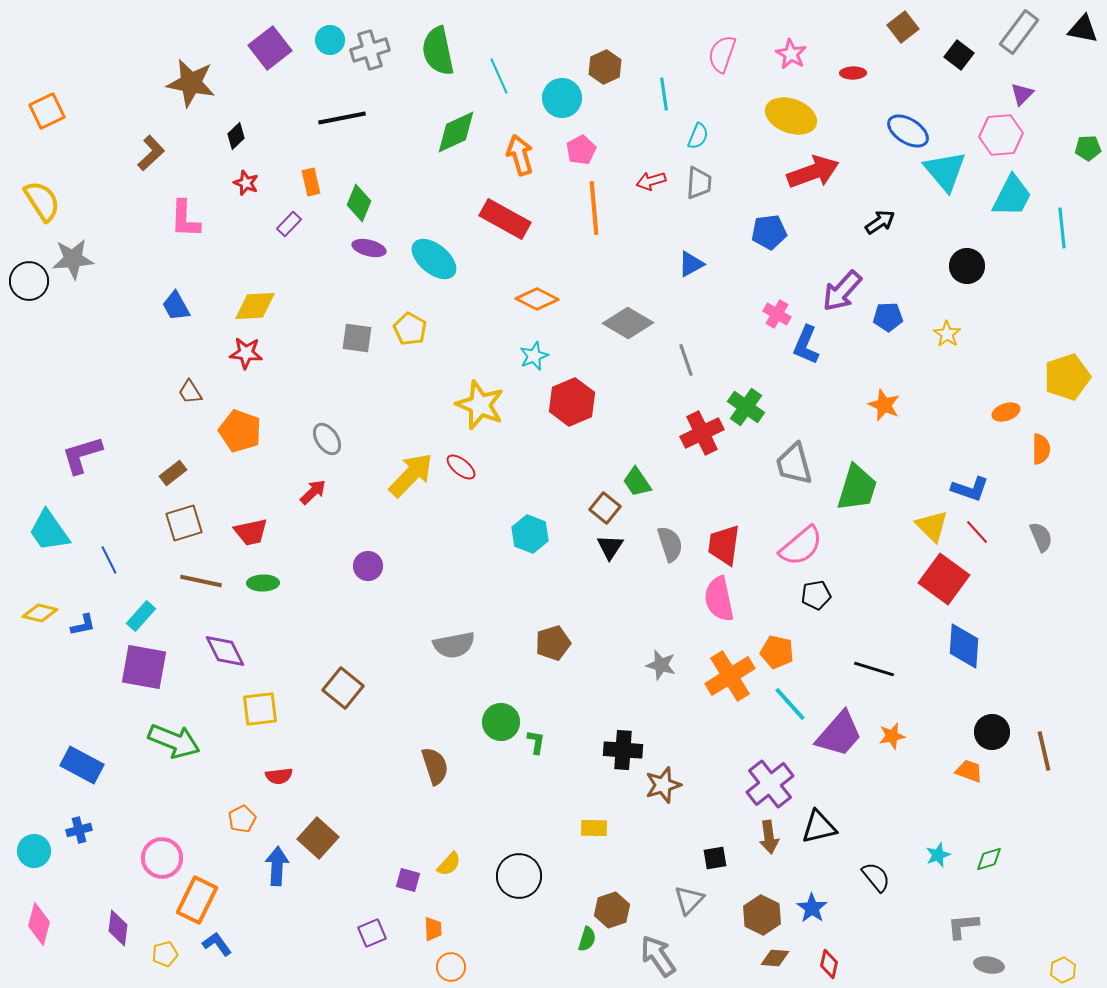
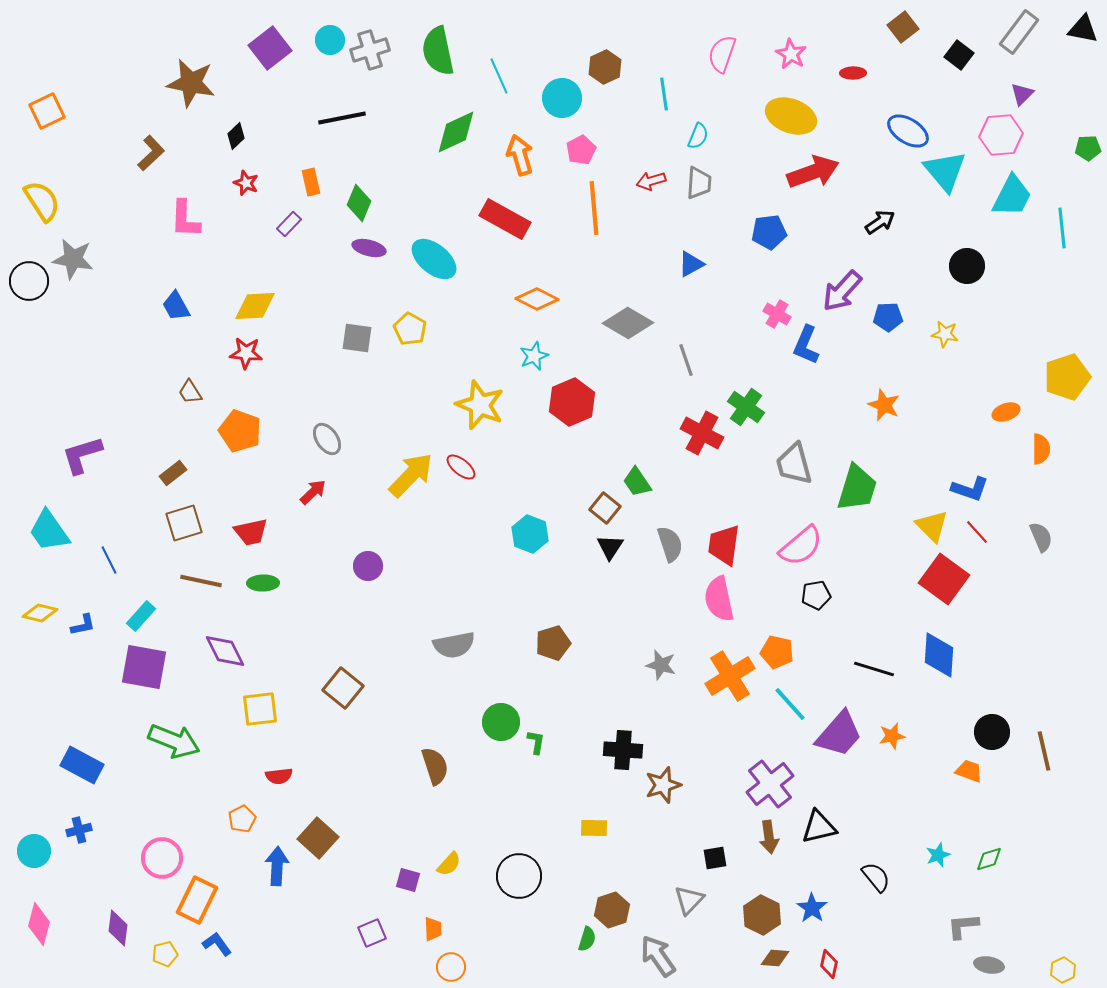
gray star at (73, 259): rotated 15 degrees clockwise
yellow star at (947, 334): moved 2 px left; rotated 24 degrees counterclockwise
red cross at (702, 433): rotated 36 degrees counterclockwise
blue diamond at (964, 646): moved 25 px left, 9 px down
